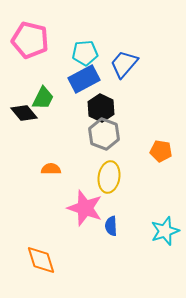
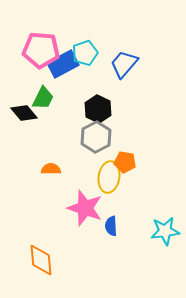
pink pentagon: moved 11 px right, 10 px down; rotated 9 degrees counterclockwise
cyan pentagon: rotated 15 degrees counterclockwise
blue rectangle: moved 21 px left, 15 px up
black hexagon: moved 3 px left, 1 px down
gray hexagon: moved 8 px left, 3 px down; rotated 12 degrees clockwise
orange pentagon: moved 36 px left, 11 px down
cyan star: rotated 12 degrees clockwise
orange diamond: rotated 12 degrees clockwise
